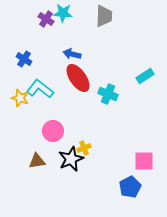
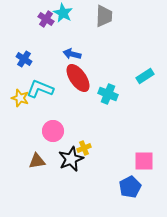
cyan star: rotated 24 degrees clockwise
cyan L-shape: rotated 16 degrees counterclockwise
